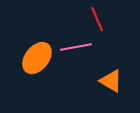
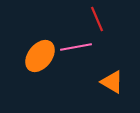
orange ellipse: moved 3 px right, 2 px up
orange triangle: moved 1 px right, 1 px down
